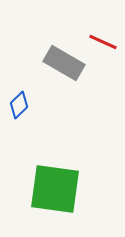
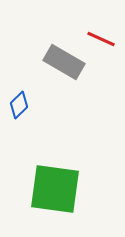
red line: moved 2 px left, 3 px up
gray rectangle: moved 1 px up
